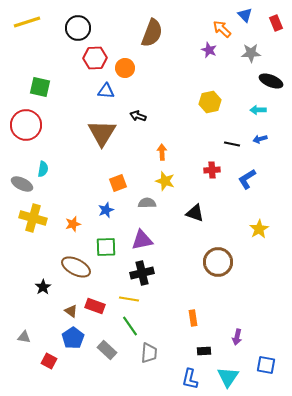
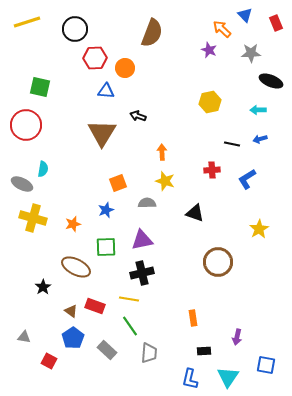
black circle at (78, 28): moved 3 px left, 1 px down
